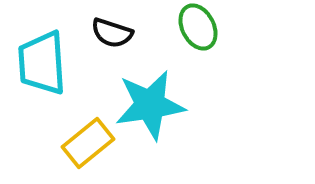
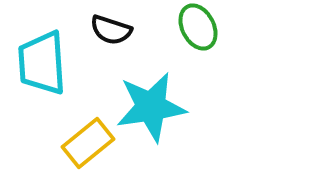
black semicircle: moved 1 px left, 3 px up
cyan star: moved 1 px right, 2 px down
